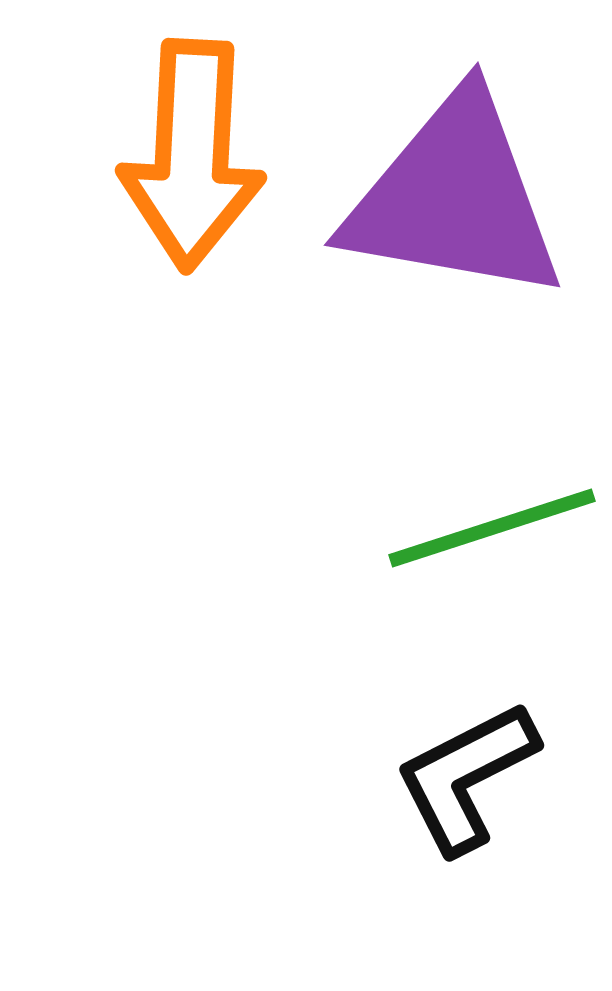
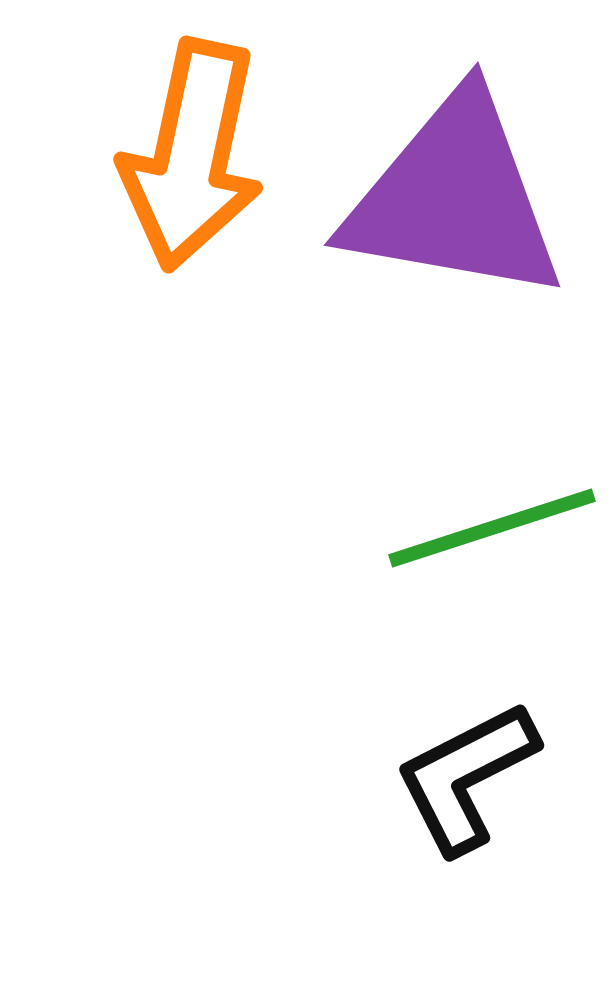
orange arrow: rotated 9 degrees clockwise
